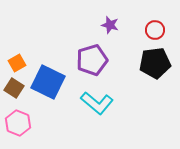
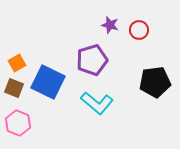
red circle: moved 16 px left
black pentagon: moved 19 px down
brown square: rotated 12 degrees counterclockwise
